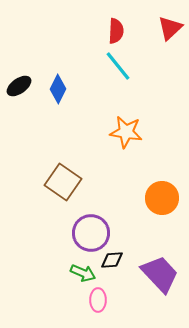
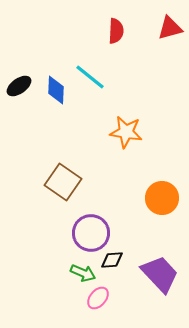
red triangle: rotated 28 degrees clockwise
cyan line: moved 28 px left, 11 px down; rotated 12 degrees counterclockwise
blue diamond: moved 2 px left, 1 px down; rotated 24 degrees counterclockwise
pink ellipse: moved 2 px up; rotated 40 degrees clockwise
